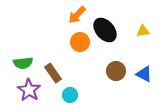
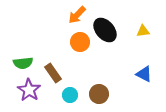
brown circle: moved 17 px left, 23 px down
